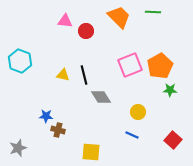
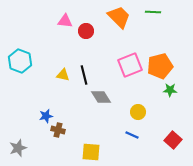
orange pentagon: rotated 15 degrees clockwise
blue star: rotated 16 degrees counterclockwise
